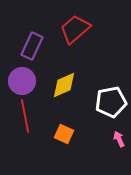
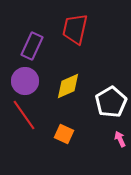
red trapezoid: rotated 36 degrees counterclockwise
purple circle: moved 3 px right
yellow diamond: moved 4 px right, 1 px down
white pentagon: rotated 20 degrees counterclockwise
red line: moved 1 px left, 1 px up; rotated 24 degrees counterclockwise
pink arrow: moved 1 px right
